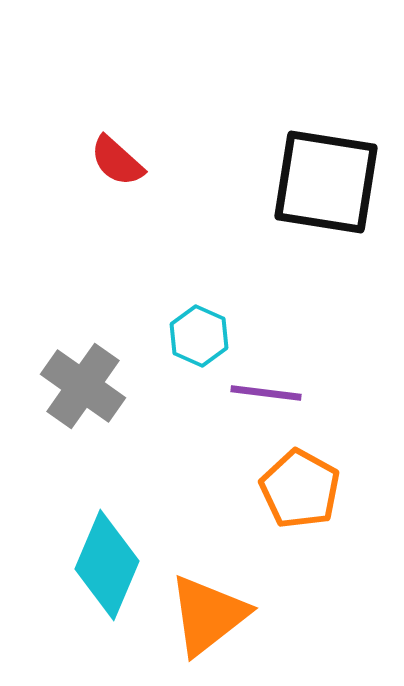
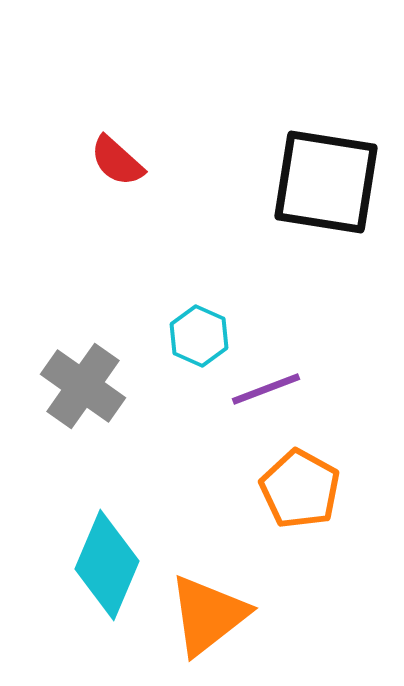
purple line: moved 4 px up; rotated 28 degrees counterclockwise
